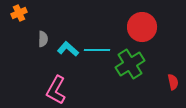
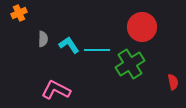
cyan L-shape: moved 1 px right, 4 px up; rotated 15 degrees clockwise
pink L-shape: rotated 88 degrees clockwise
